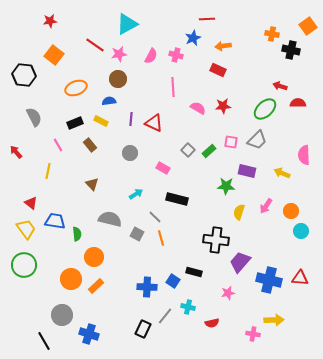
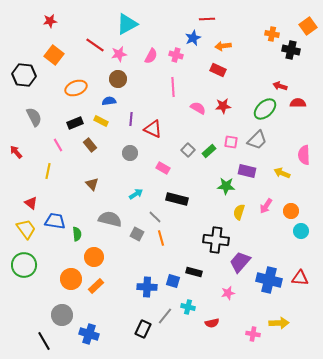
red triangle at (154, 123): moved 1 px left, 6 px down
blue square at (173, 281): rotated 16 degrees counterclockwise
yellow arrow at (274, 320): moved 5 px right, 3 px down
